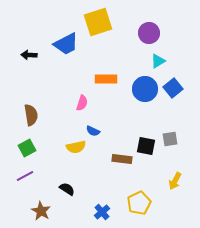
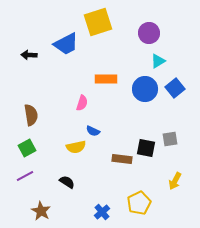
blue square: moved 2 px right
black square: moved 2 px down
black semicircle: moved 7 px up
